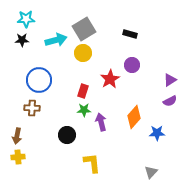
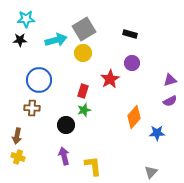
black star: moved 2 px left
purple circle: moved 2 px up
purple triangle: rotated 16 degrees clockwise
green star: rotated 16 degrees counterclockwise
purple arrow: moved 37 px left, 34 px down
black circle: moved 1 px left, 10 px up
yellow cross: rotated 24 degrees clockwise
yellow L-shape: moved 1 px right, 3 px down
